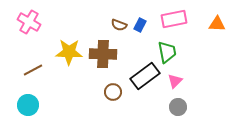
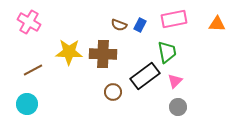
cyan circle: moved 1 px left, 1 px up
